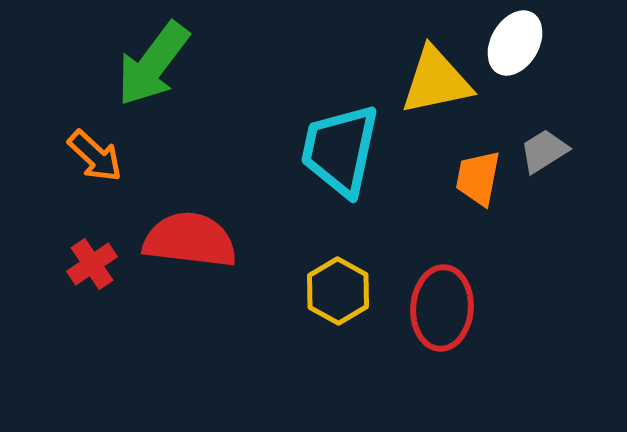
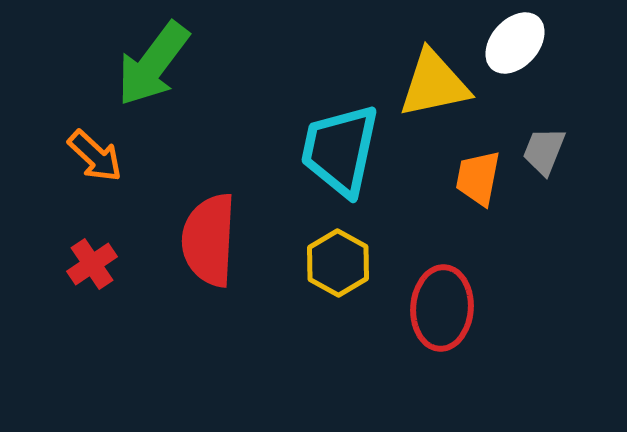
white ellipse: rotated 12 degrees clockwise
yellow triangle: moved 2 px left, 3 px down
gray trapezoid: rotated 36 degrees counterclockwise
red semicircle: moved 19 px right; rotated 94 degrees counterclockwise
yellow hexagon: moved 28 px up
